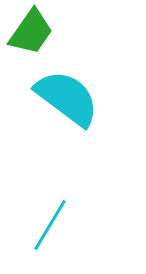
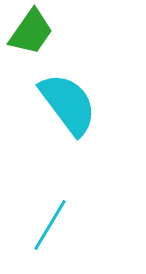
cyan semicircle: moved 1 px right, 6 px down; rotated 16 degrees clockwise
